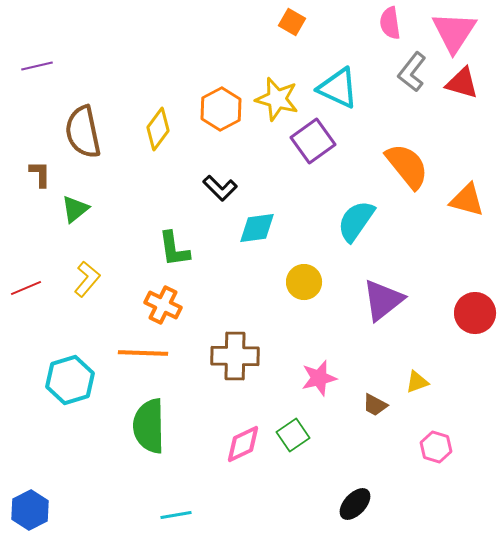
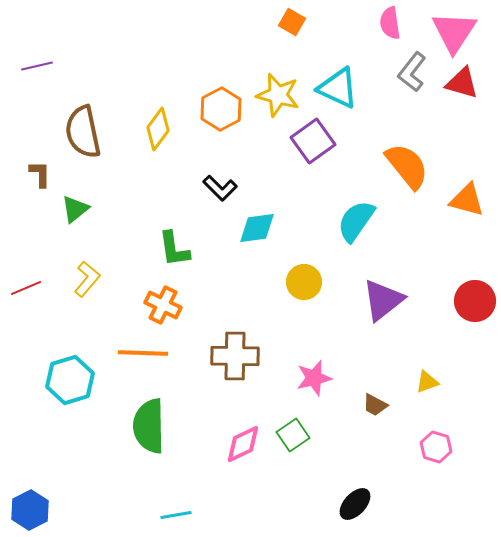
yellow star: moved 1 px right, 4 px up
red circle: moved 12 px up
pink star: moved 5 px left
yellow triangle: moved 10 px right
